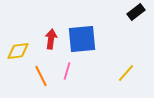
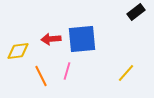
red arrow: rotated 102 degrees counterclockwise
